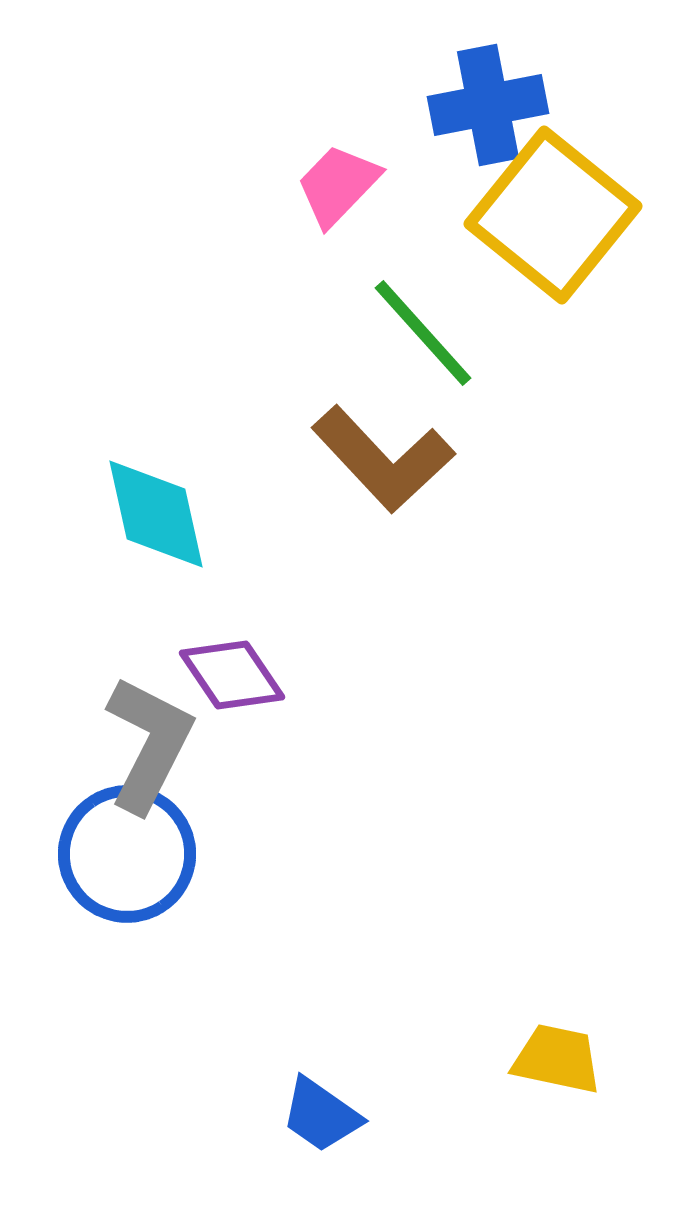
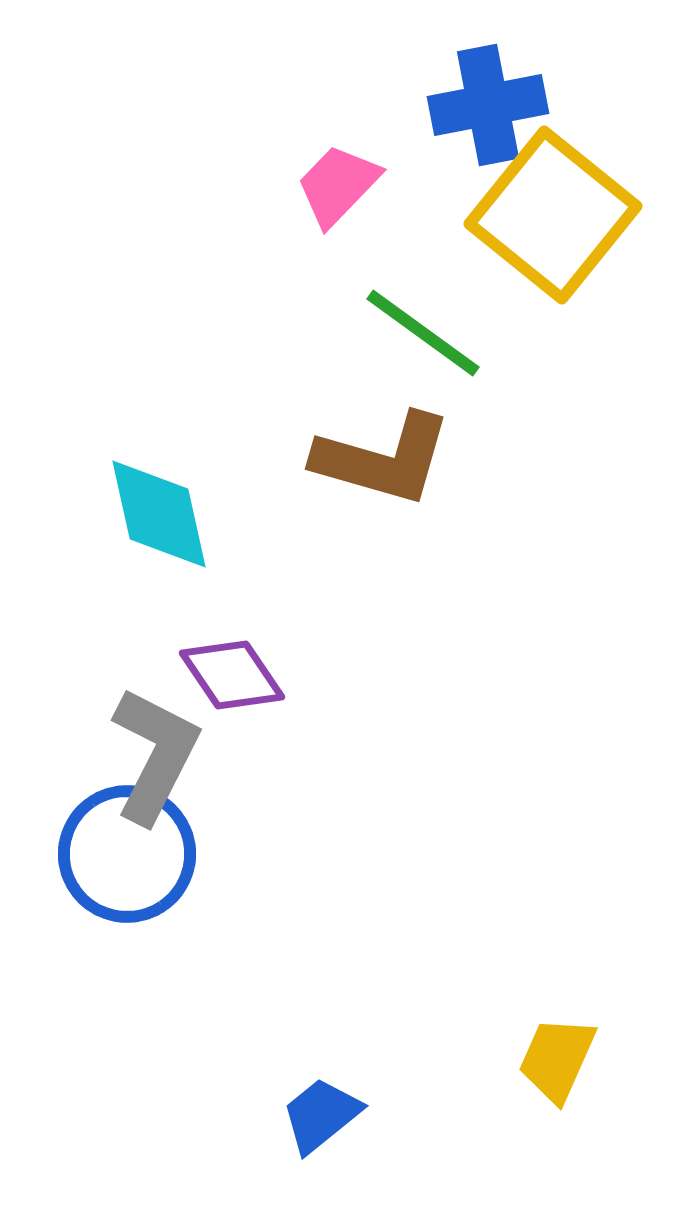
green line: rotated 12 degrees counterclockwise
brown L-shape: rotated 31 degrees counterclockwise
cyan diamond: moved 3 px right
gray L-shape: moved 6 px right, 11 px down
yellow trapezoid: rotated 78 degrees counterclockwise
blue trapezoid: rotated 106 degrees clockwise
